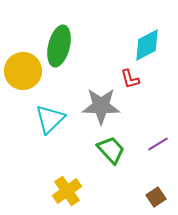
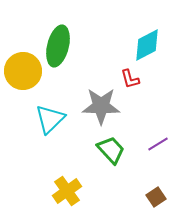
green ellipse: moved 1 px left
